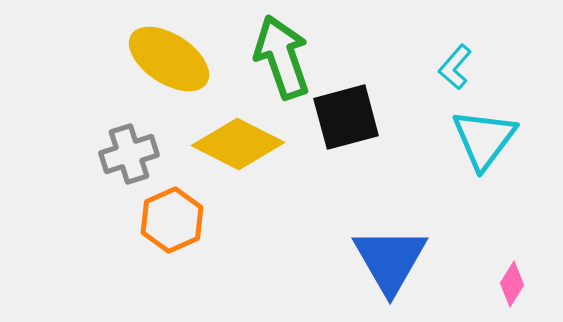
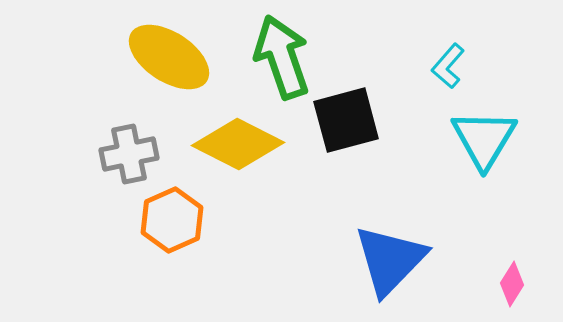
yellow ellipse: moved 2 px up
cyan L-shape: moved 7 px left, 1 px up
black square: moved 3 px down
cyan triangle: rotated 6 degrees counterclockwise
gray cross: rotated 6 degrees clockwise
blue triangle: rotated 14 degrees clockwise
